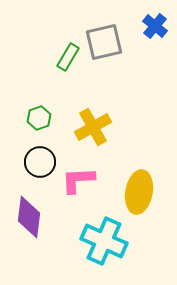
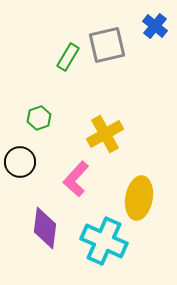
gray square: moved 3 px right, 3 px down
yellow cross: moved 12 px right, 7 px down
black circle: moved 20 px left
pink L-shape: moved 2 px left, 1 px up; rotated 45 degrees counterclockwise
yellow ellipse: moved 6 px down
purple diamond: moved 16 px right, 11 px down
